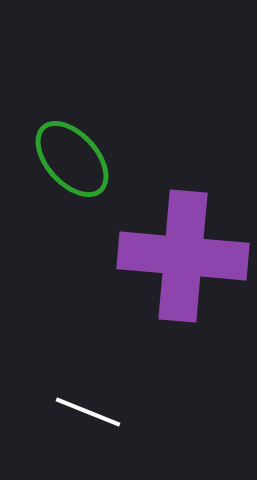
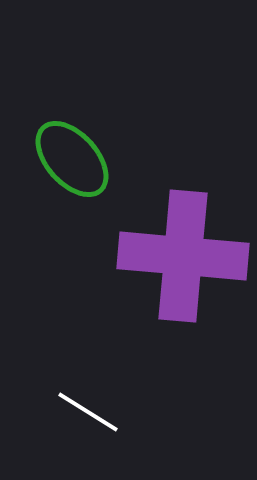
white line: rotated 10 degrees clockwise
